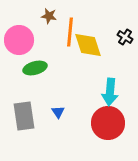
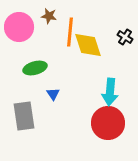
pink circle: moved 13 px up
blue triangle: moved 5 px left, 18 px up
